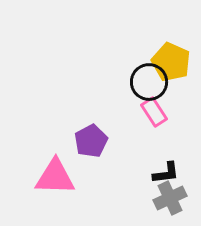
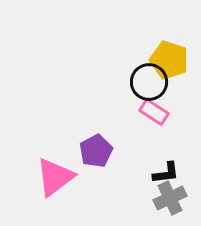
yellow pentagon: moved 2 px left, 2 px up; rotated 6 degrees counterclockwise
pink rectangle: rotated 24 degrees counterclockwise
purple pentagon: moved 5 px right, 10 px down
pink triangle: rotated 39 degrees counterclockwise
